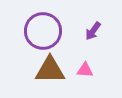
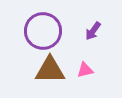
pink triangle: rotated 18 degrees counterclockwise
